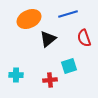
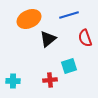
blue line: moved 1 px right, 1 px down
red semicircle: moved 1 px right
cyan cross: moved 3 px left, 6 px down
